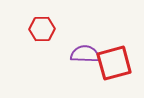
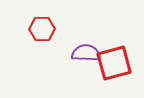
purple semicircle: moved 1 px right, 1 px up
